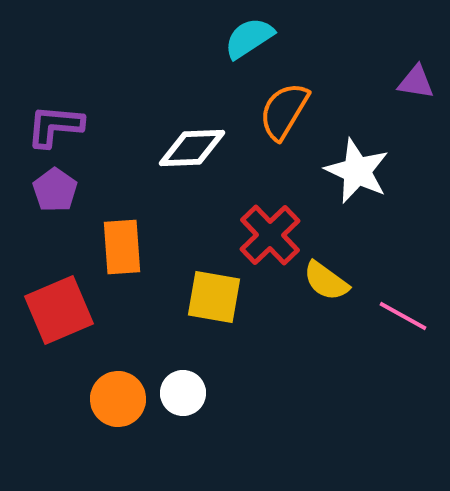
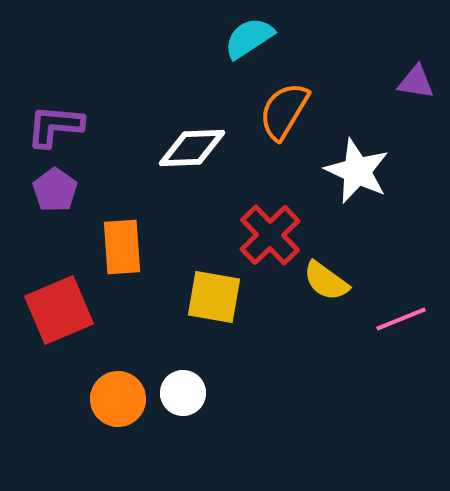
pink line: moved 2 px left, 3 px down; rotated 51 degrees counterclockwise
